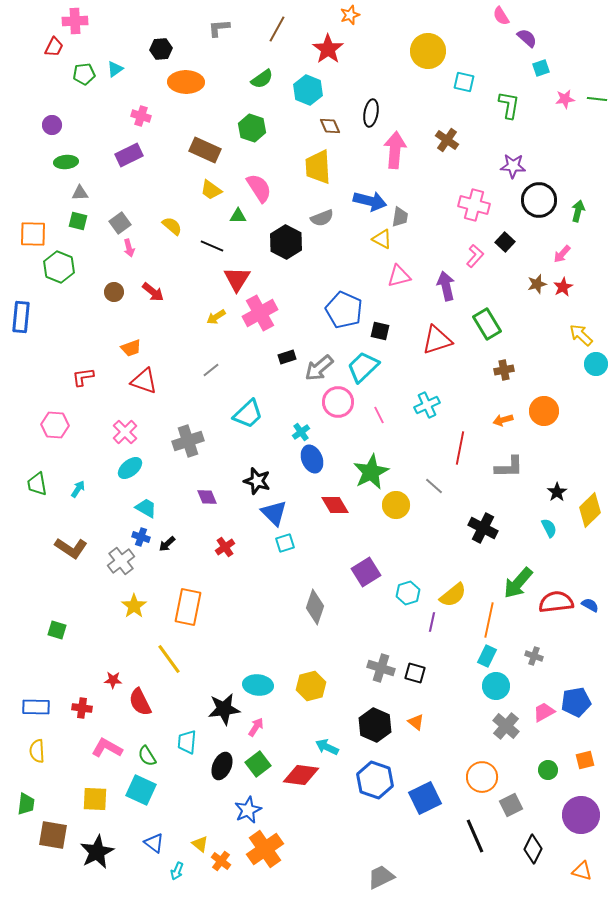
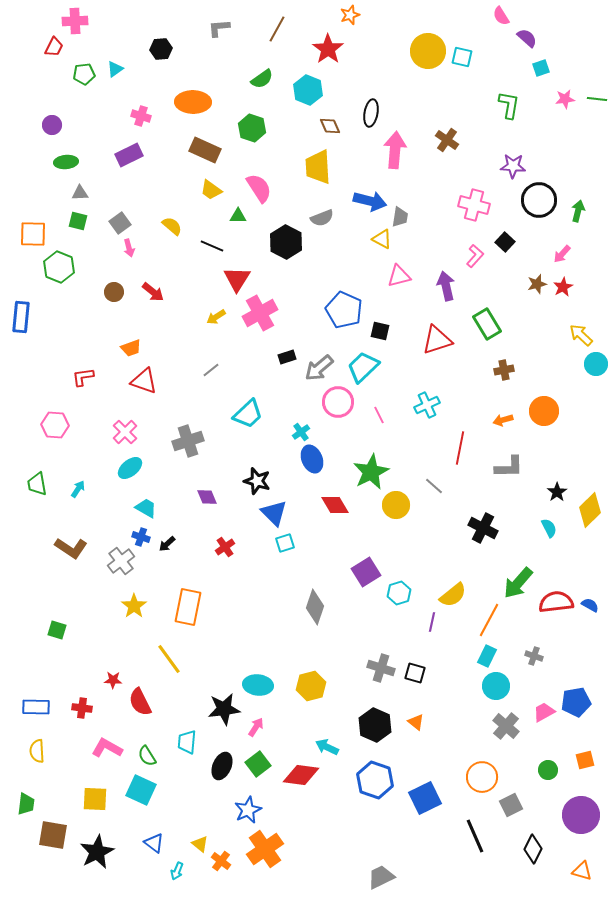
orange ellipse at (186, 82): moved 7 px right, 20 px down
cyan square at (464, 82): moved 2 px left, 25 px up
cyan hexagon at (408, 593): moved 9 px left
orange line at (489, 620): rotated 16 degrees clockwise
